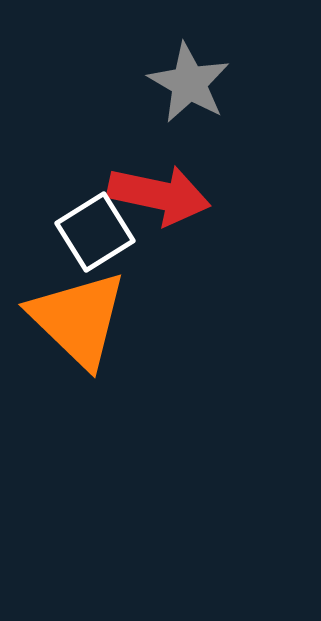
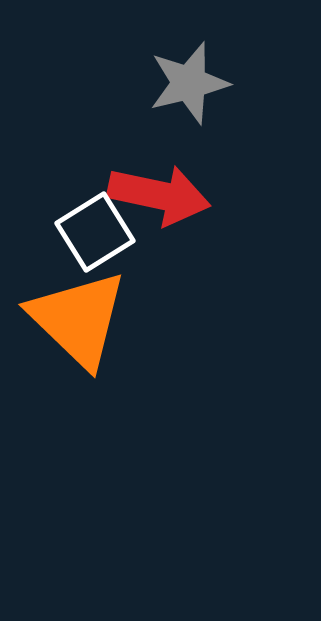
gray star: rotated 28 degrees clockwise
